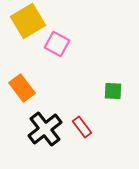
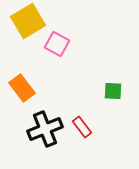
black cross: rotated 16 degrees clockwise
